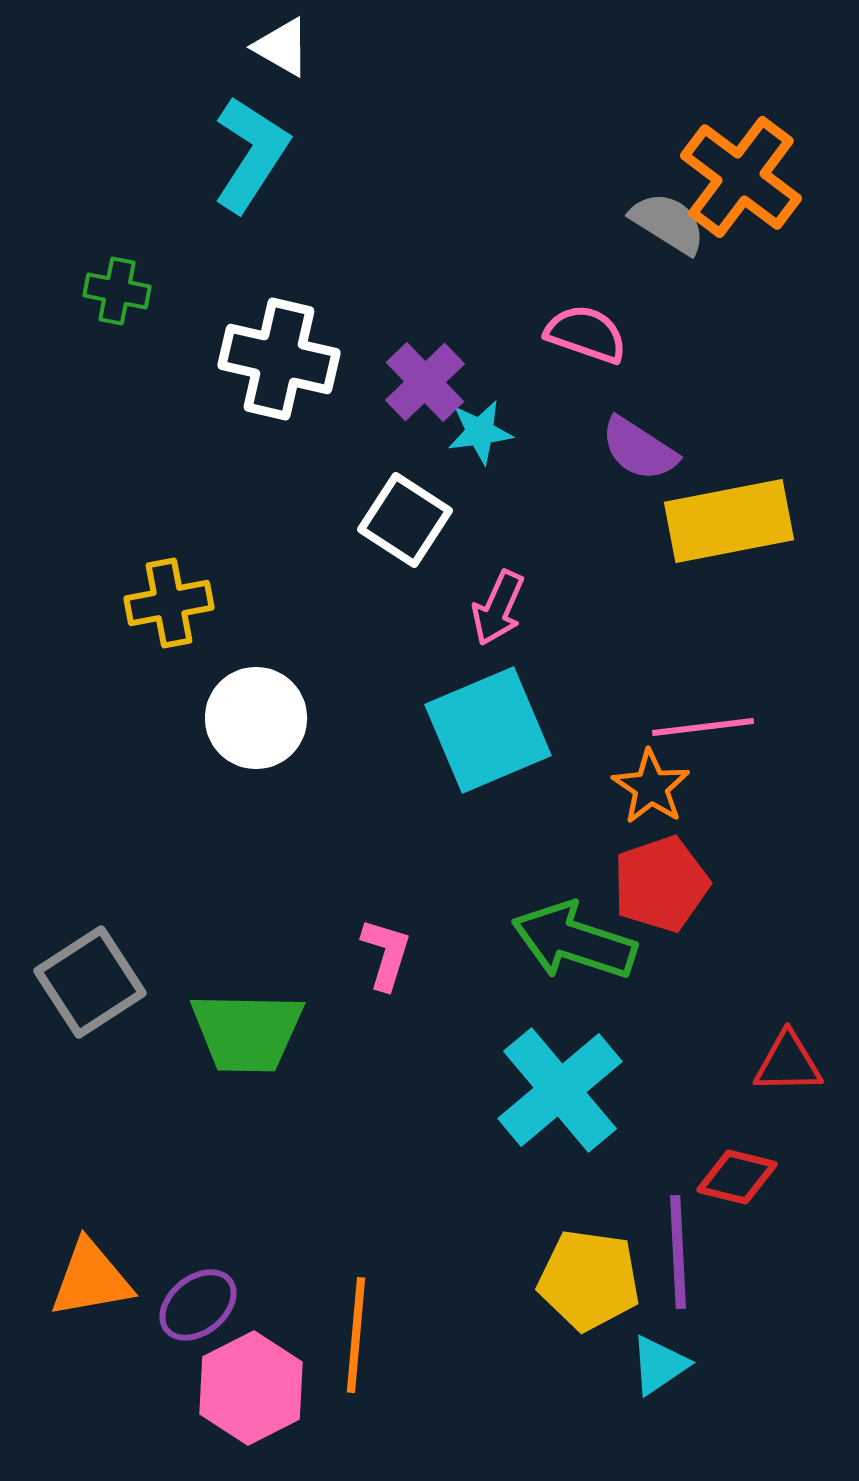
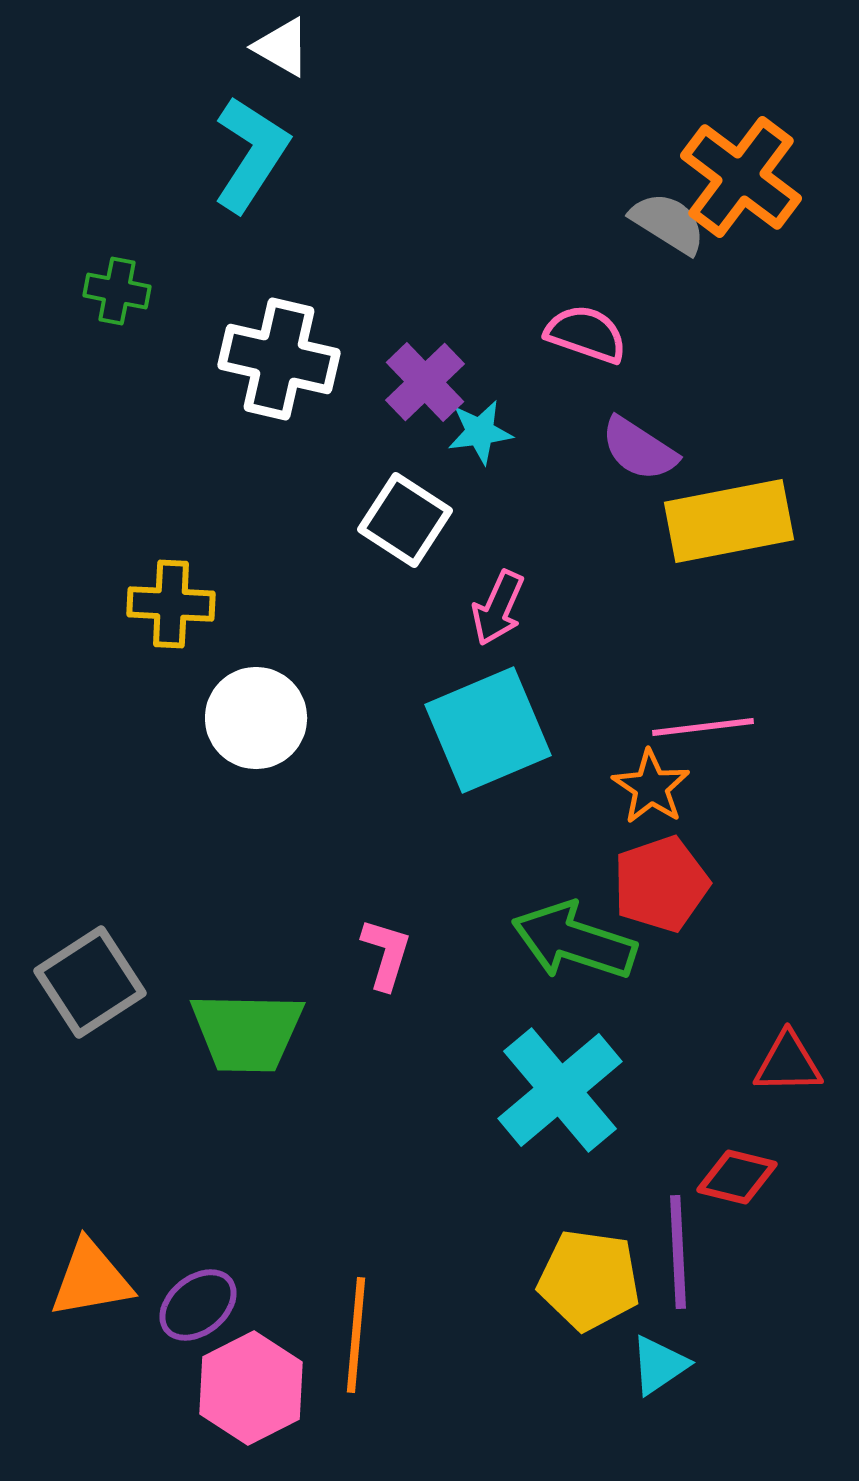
yellow cross: moved 2 px right, 1 px down; rotated 14 degrees clockwise
